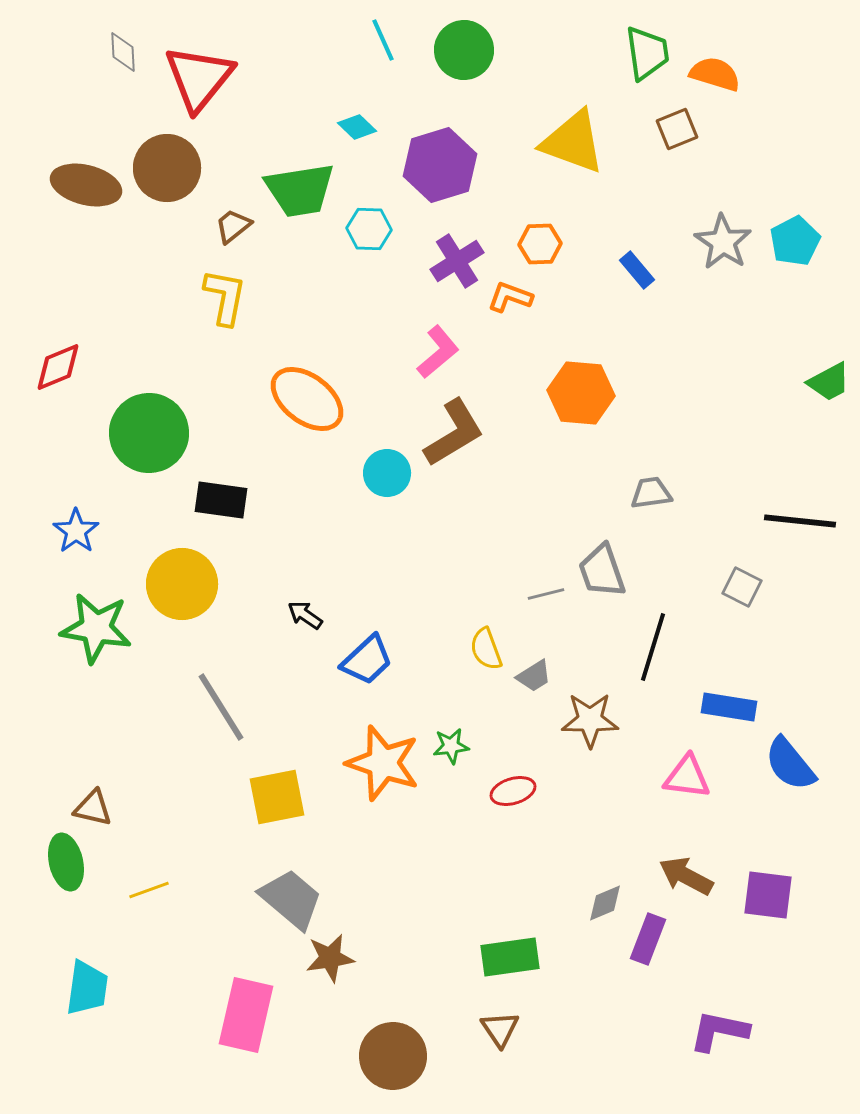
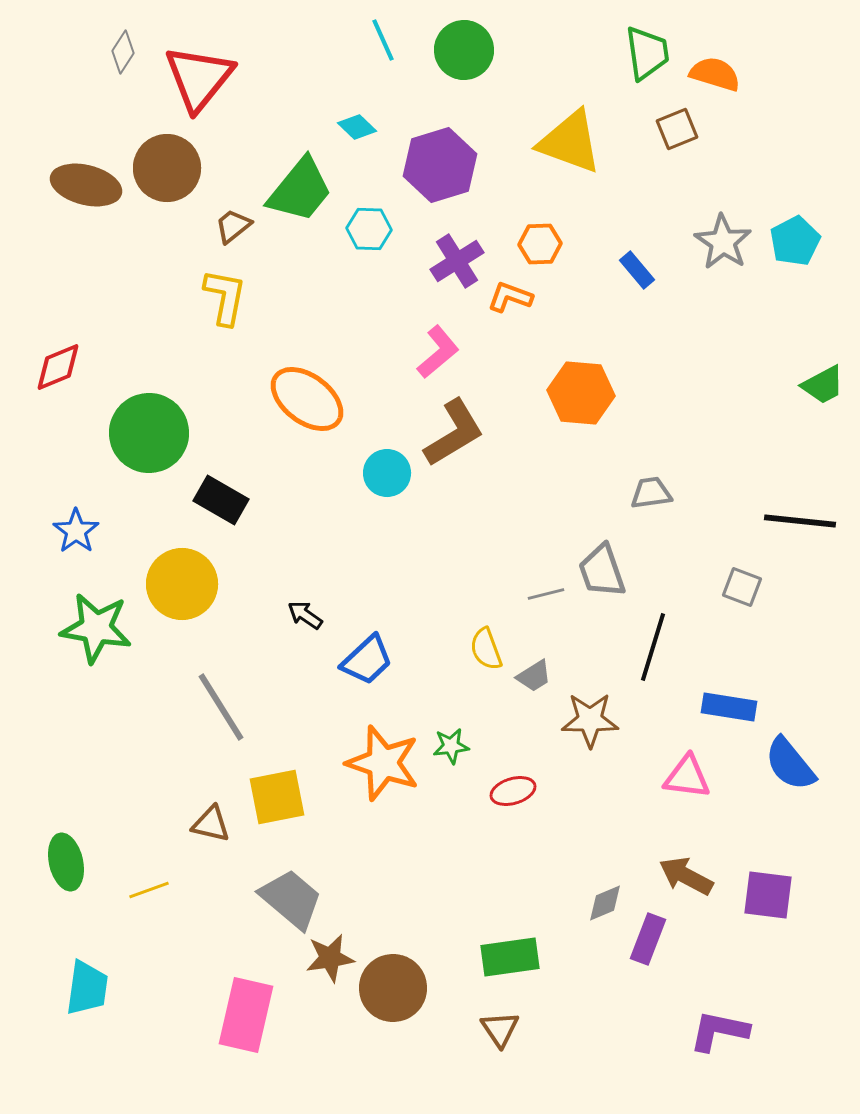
gray diamond at (123, 52): rotated 36 degrees clockwise
yellow triangle at (573, 142): moved 3 px left
green trapezoid at (300, 190): rotated 42 degrees counterclockwise
green trapezoid at (829, 382): moved 6 px left, 3 px down
black rectangle at (221, 500): rotated 22 degrees clockwise
gray square at (742, 587): rotated 6 degrees counterclockwise
brown triangle at (93, 808): moved 118 px right, 16 px down
brown circle at (393, 1056): moved 68 px up
